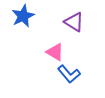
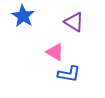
blue star: rotated 15 degrees counterclockwise
blue L-shape: rotated 40 degrees counterclockwise
